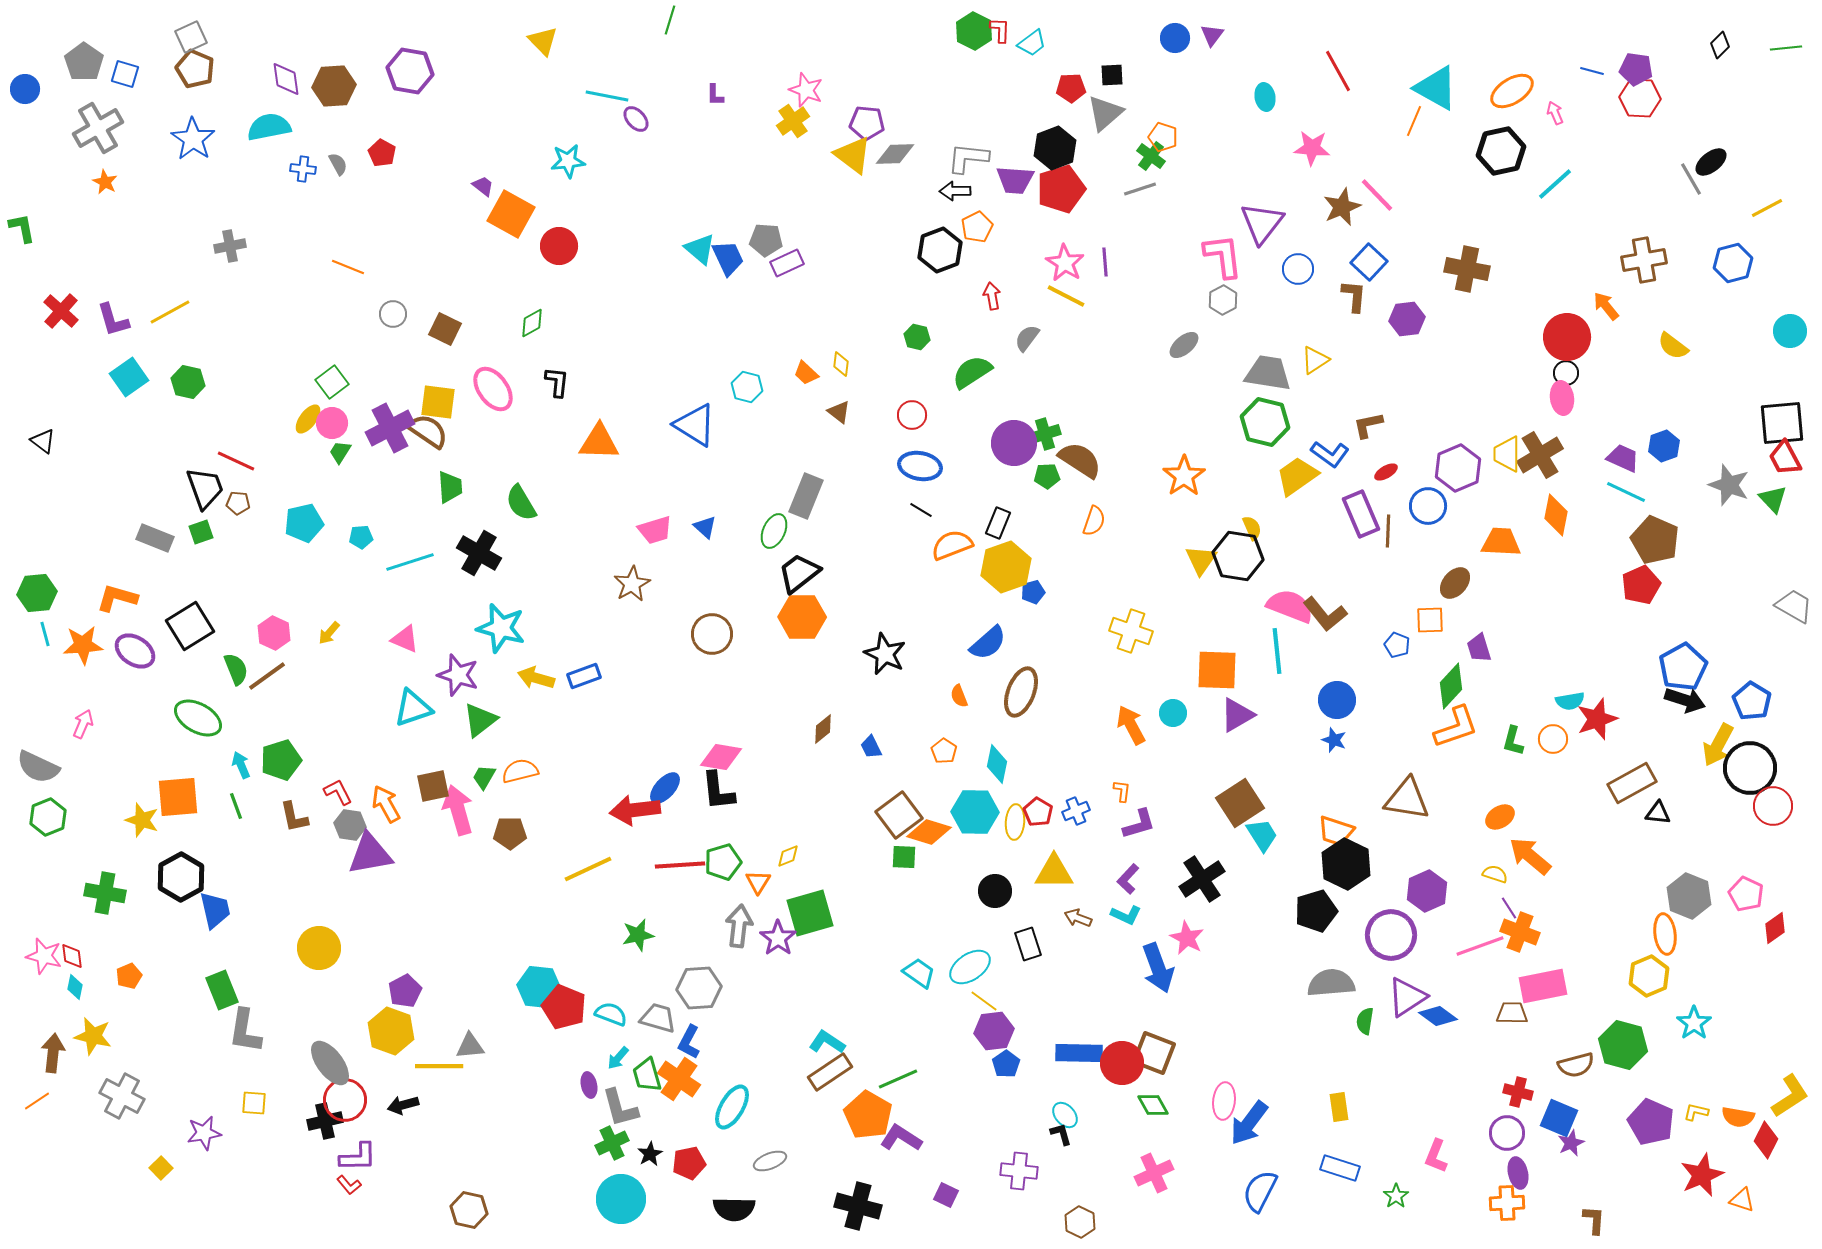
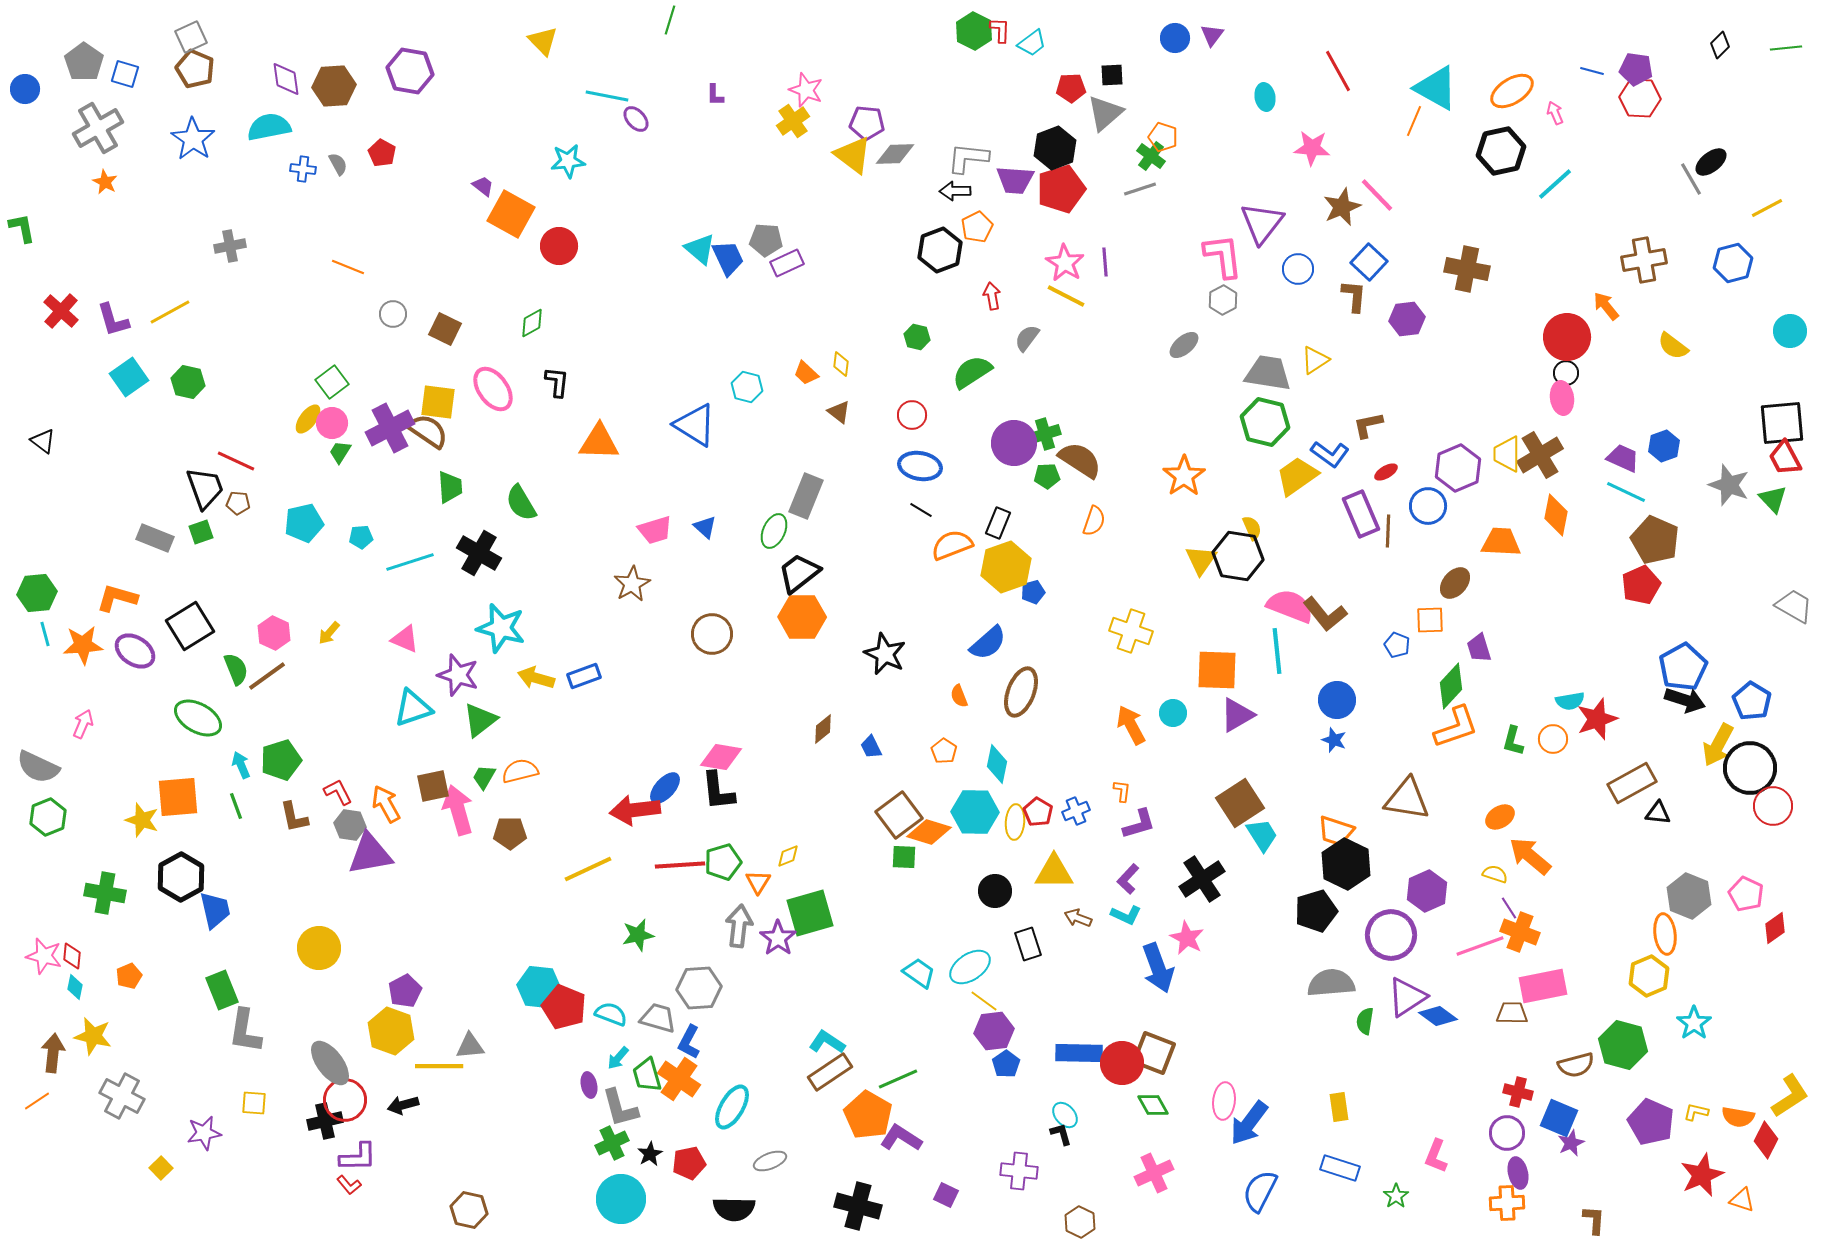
red diamond at (72, 956): rotated 12 degrees clockwise
